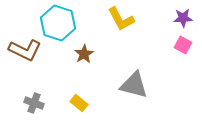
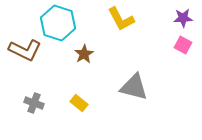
gray triangle: moved 2 px down
